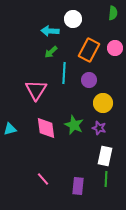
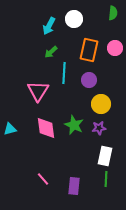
white circle: moved 1 px right
cyan arrow: moved 1 px left, 5 px up; rotated 66 degrees counterclockwise
orange rectangle: rotated 15 degrees counterclockwise
pink triangle: moved 2 px right, 1 px down
yellow circle: moved 2 px left, 1 px down
purple star: rotated 24 degrees counterclockwise
purple rectangle: moved 4 px left
